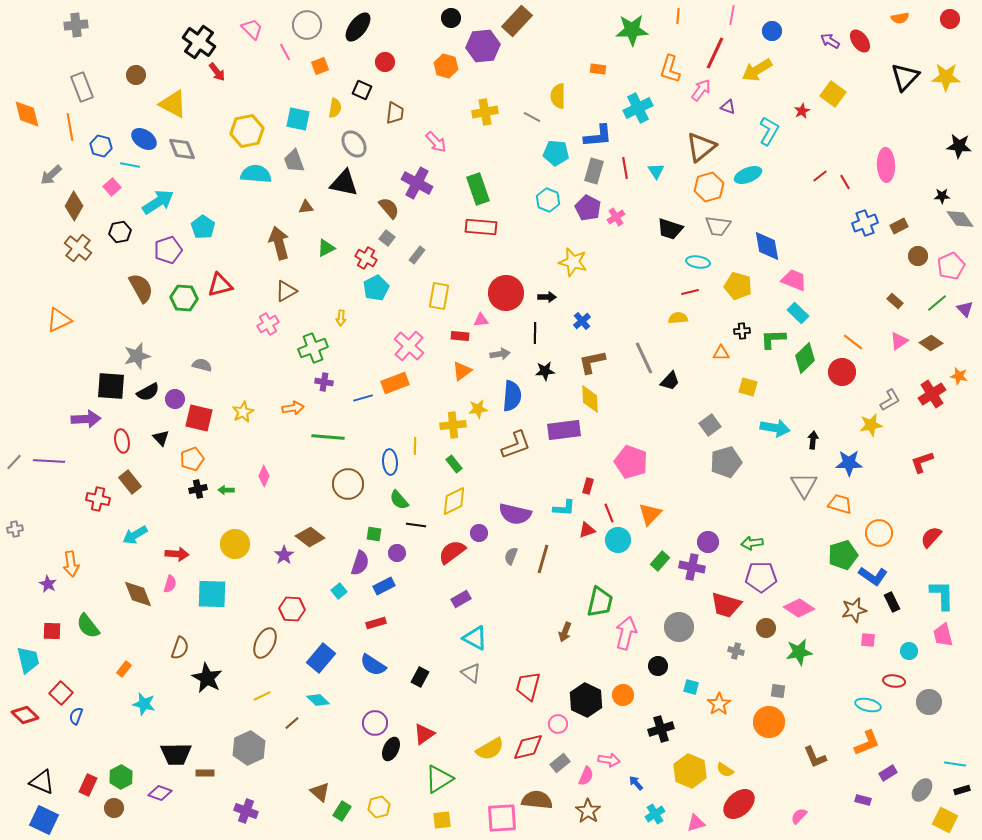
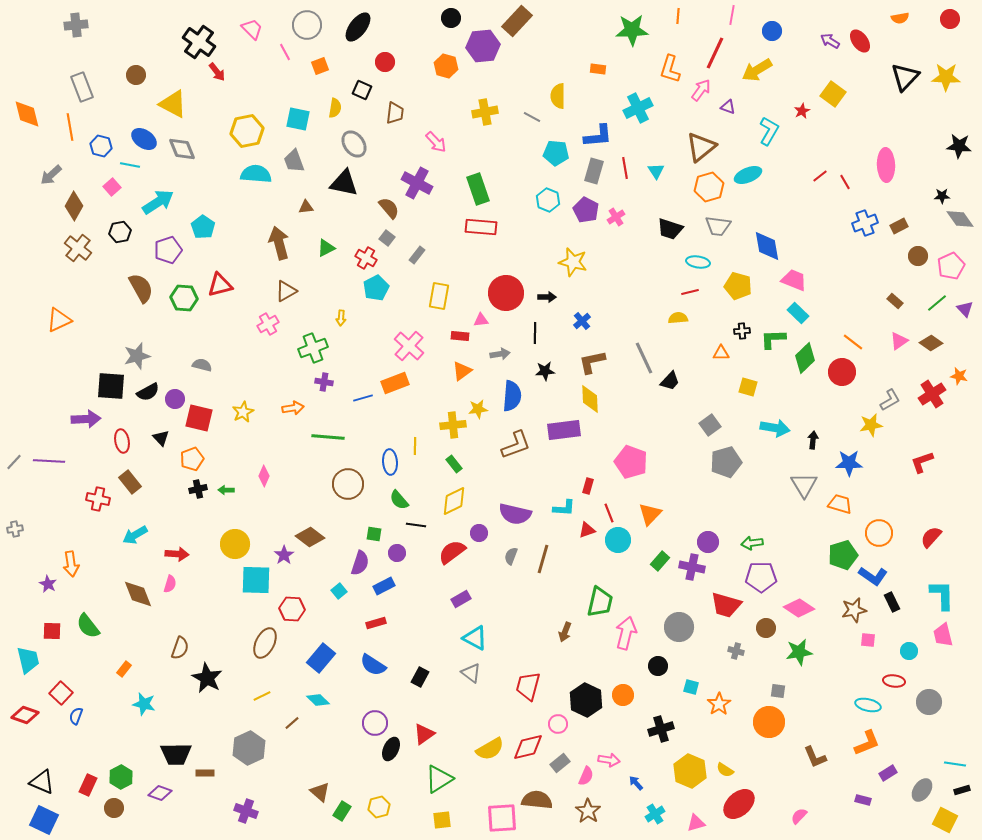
purple pentagon at (588, 208): moved 2 px left, 2 px down
cyan square at (212, 594): moved 44 px right, 14 px up
red diamond at (25, 715): rotated 24 degrees counterclockwise
